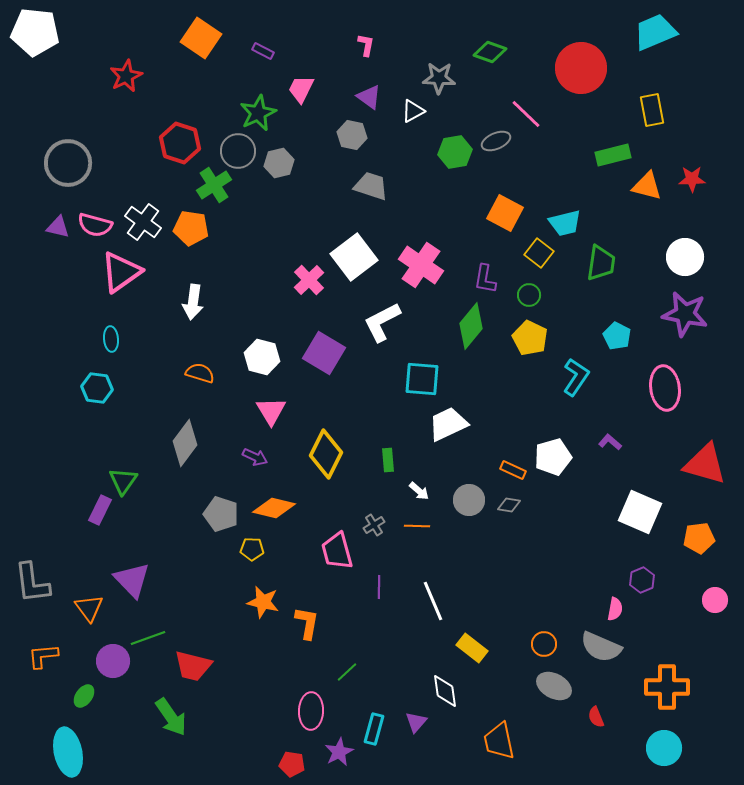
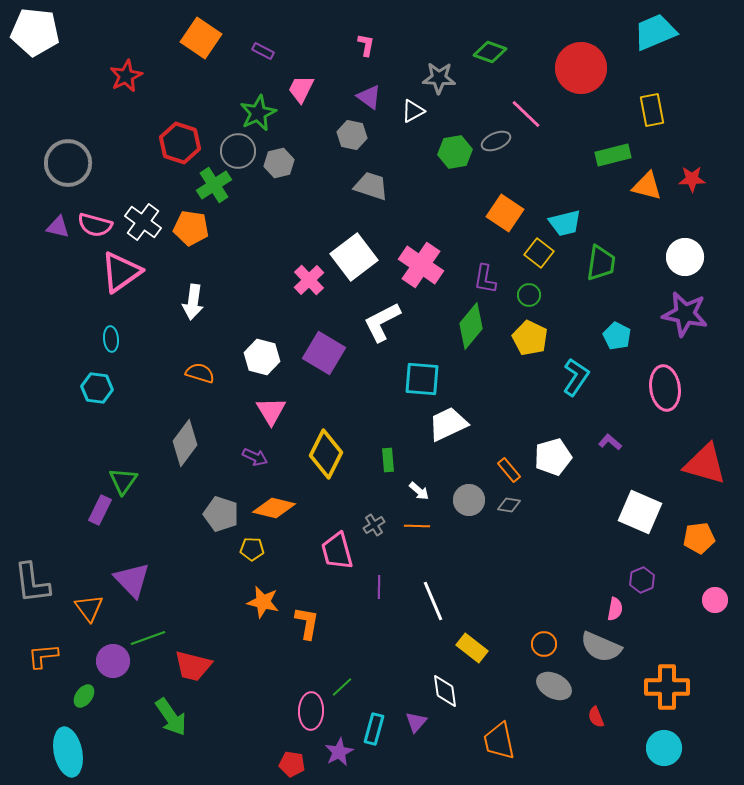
orange square at (505, 213): rotated 6 degrees clockwise
orange rectangle at (513, 470): moved 4 px left; rotated 25 degrees clockwise
green line at (347, 672): moved 5 px left, 15 px down
